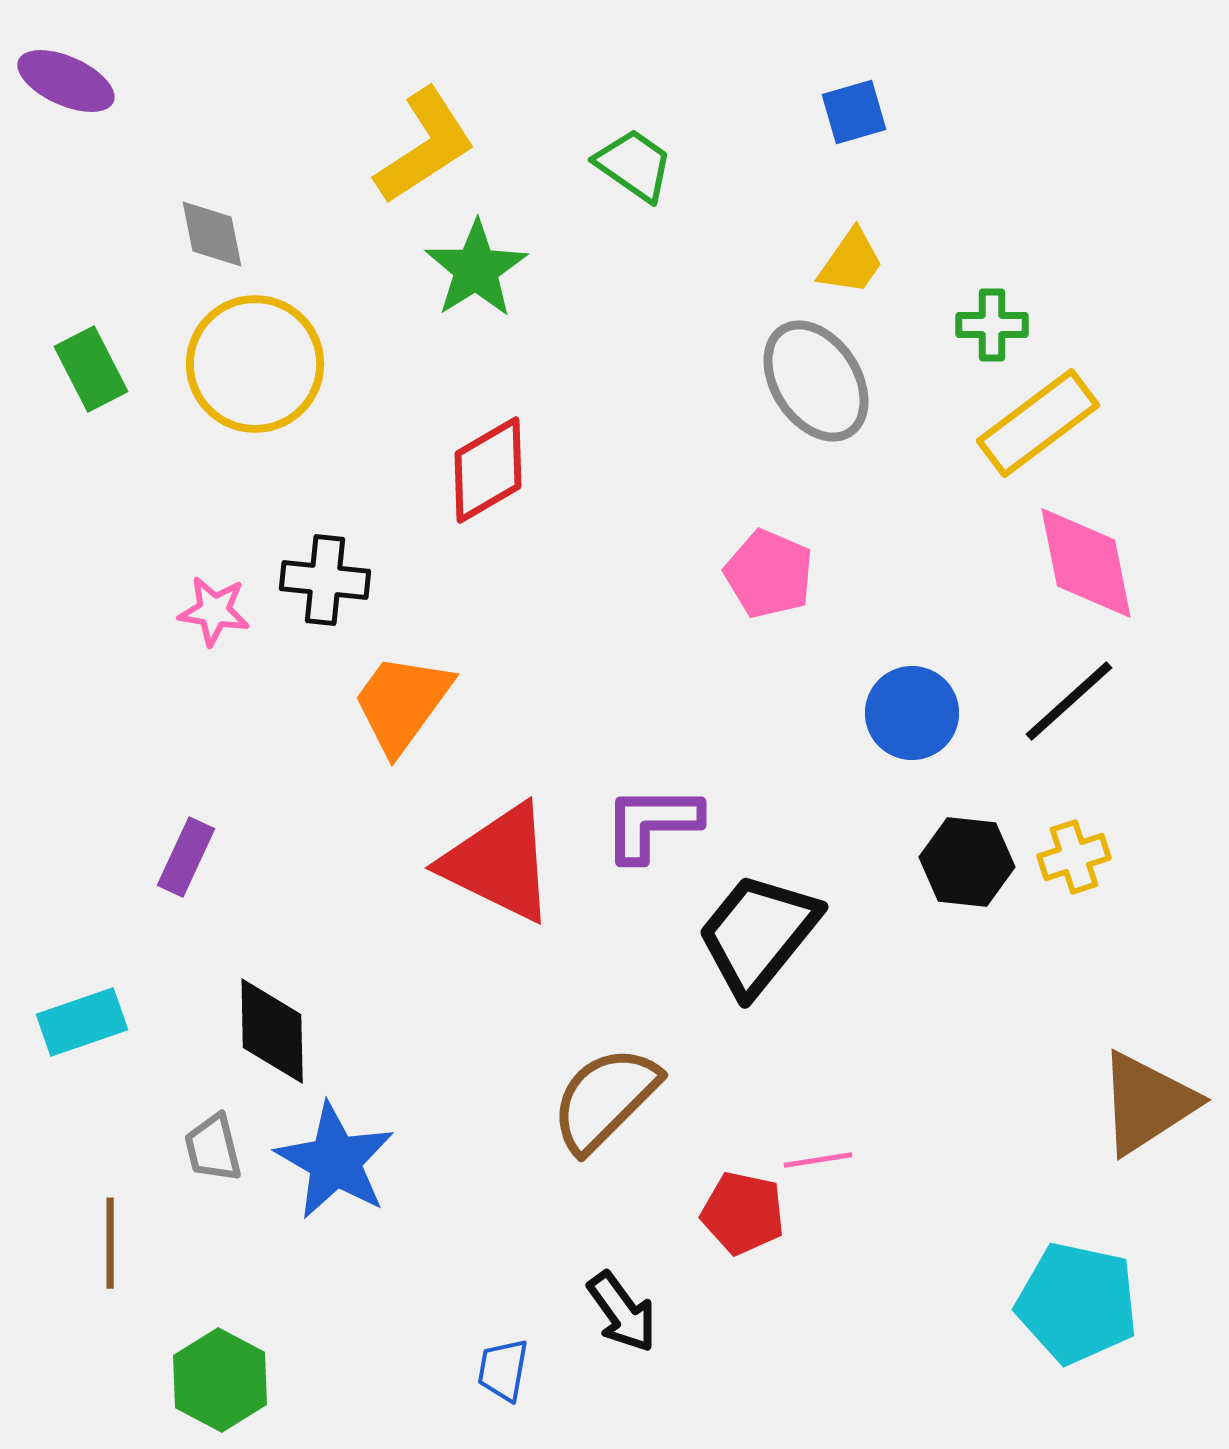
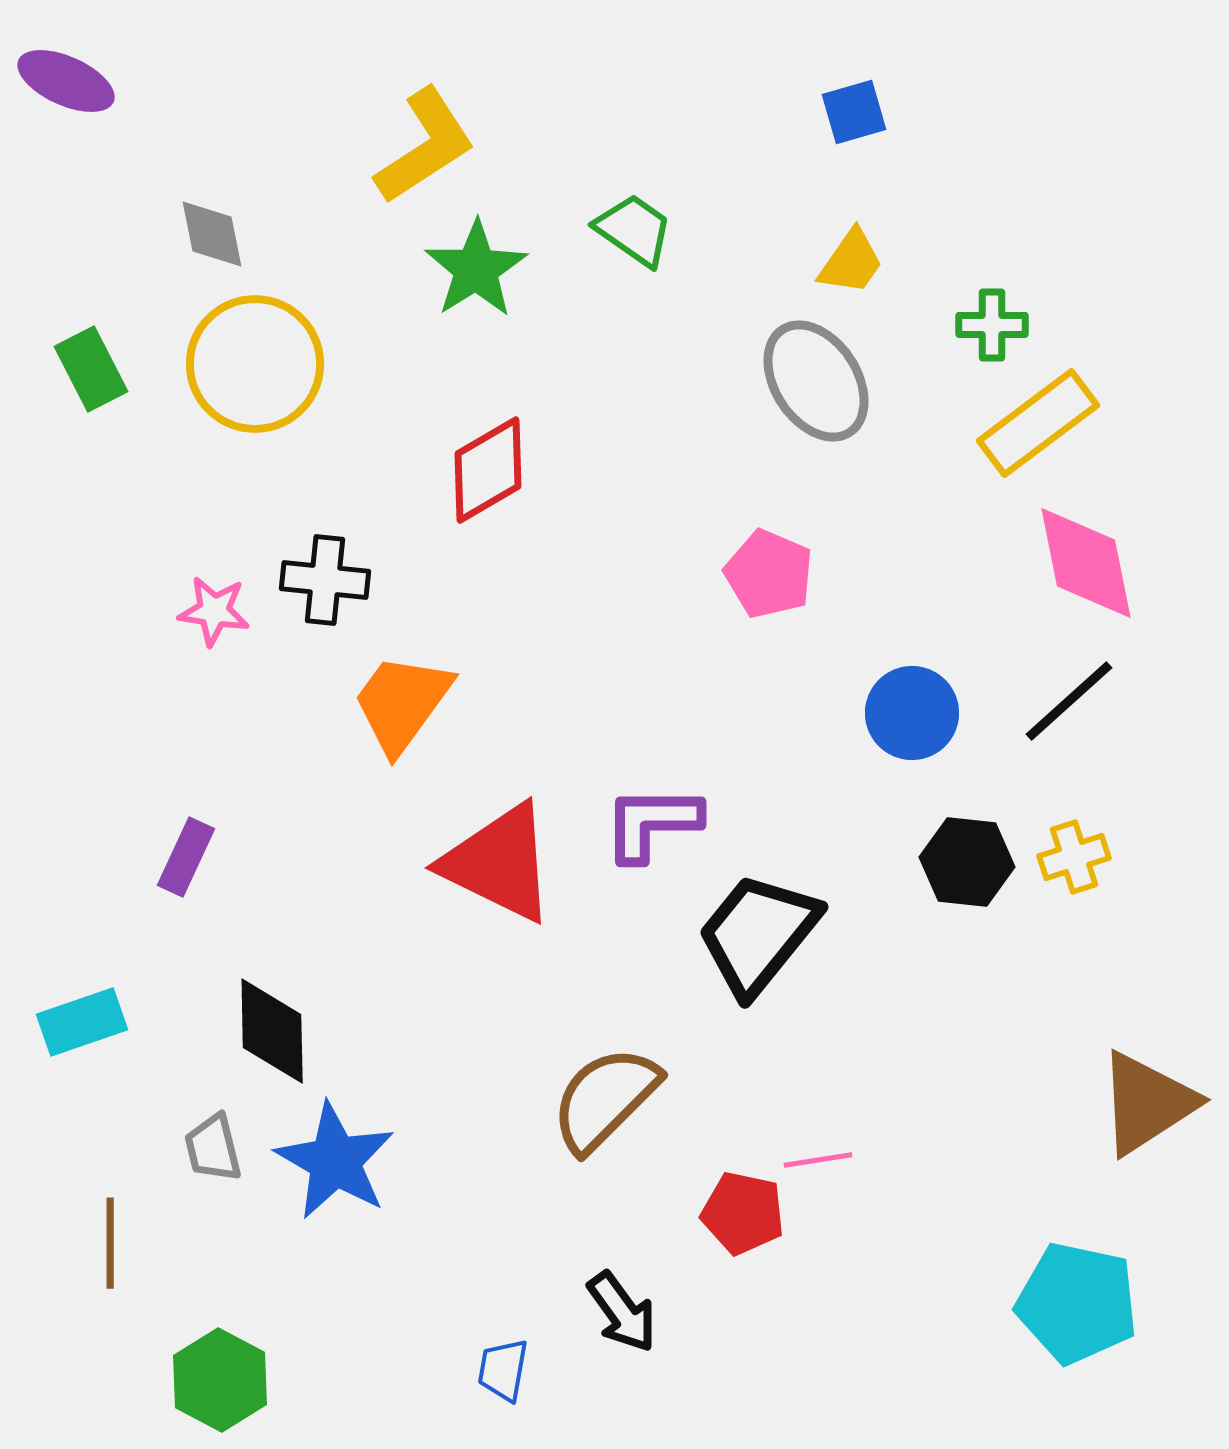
green trapezoid: moved 65 px down
